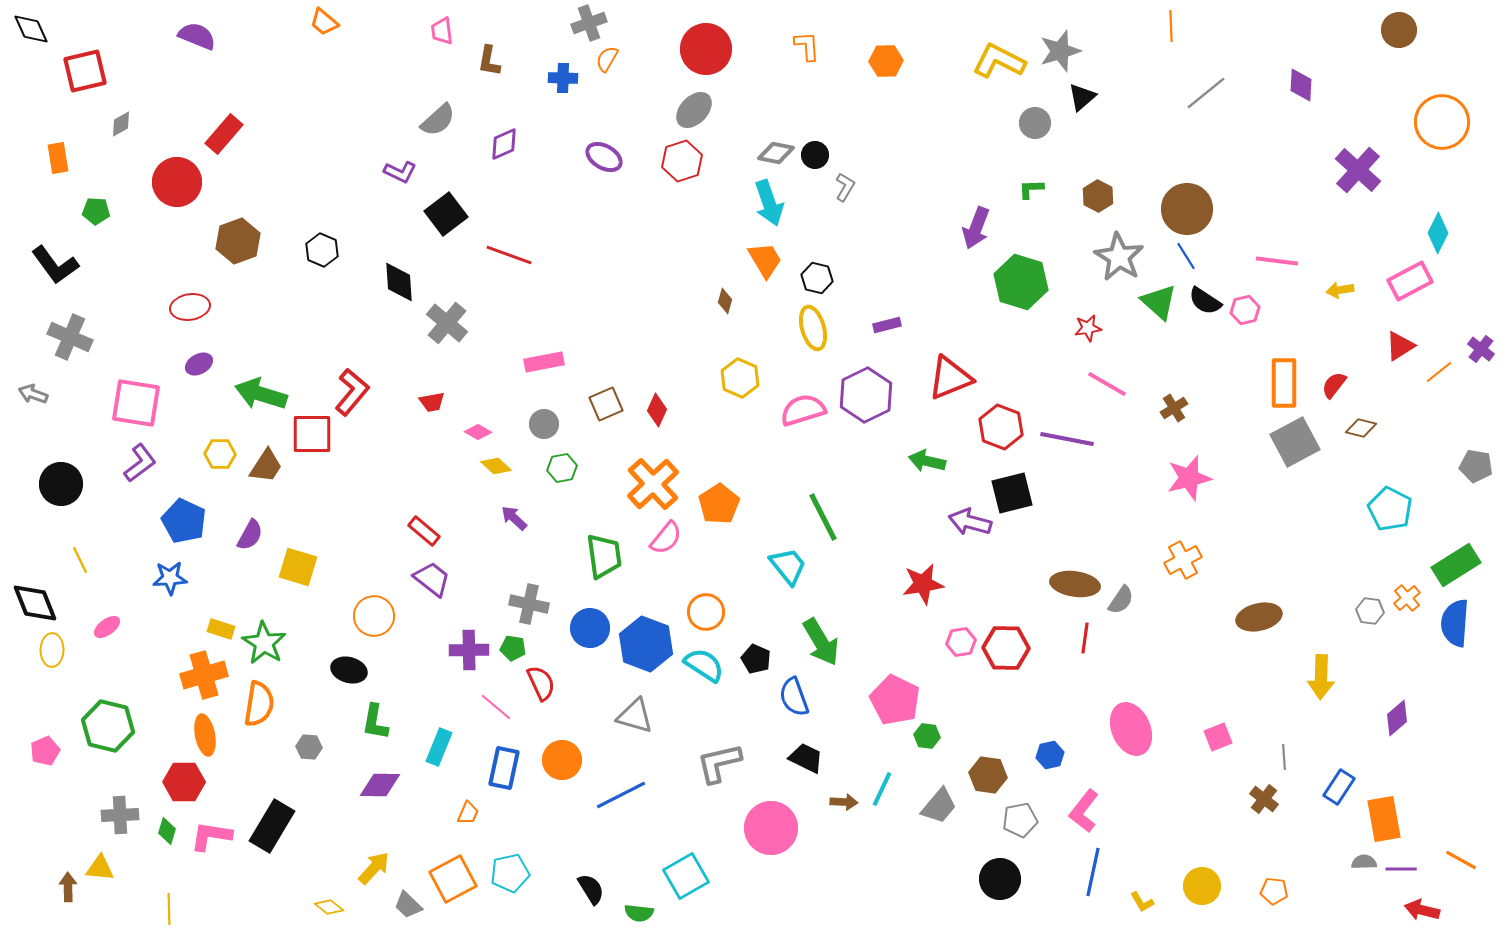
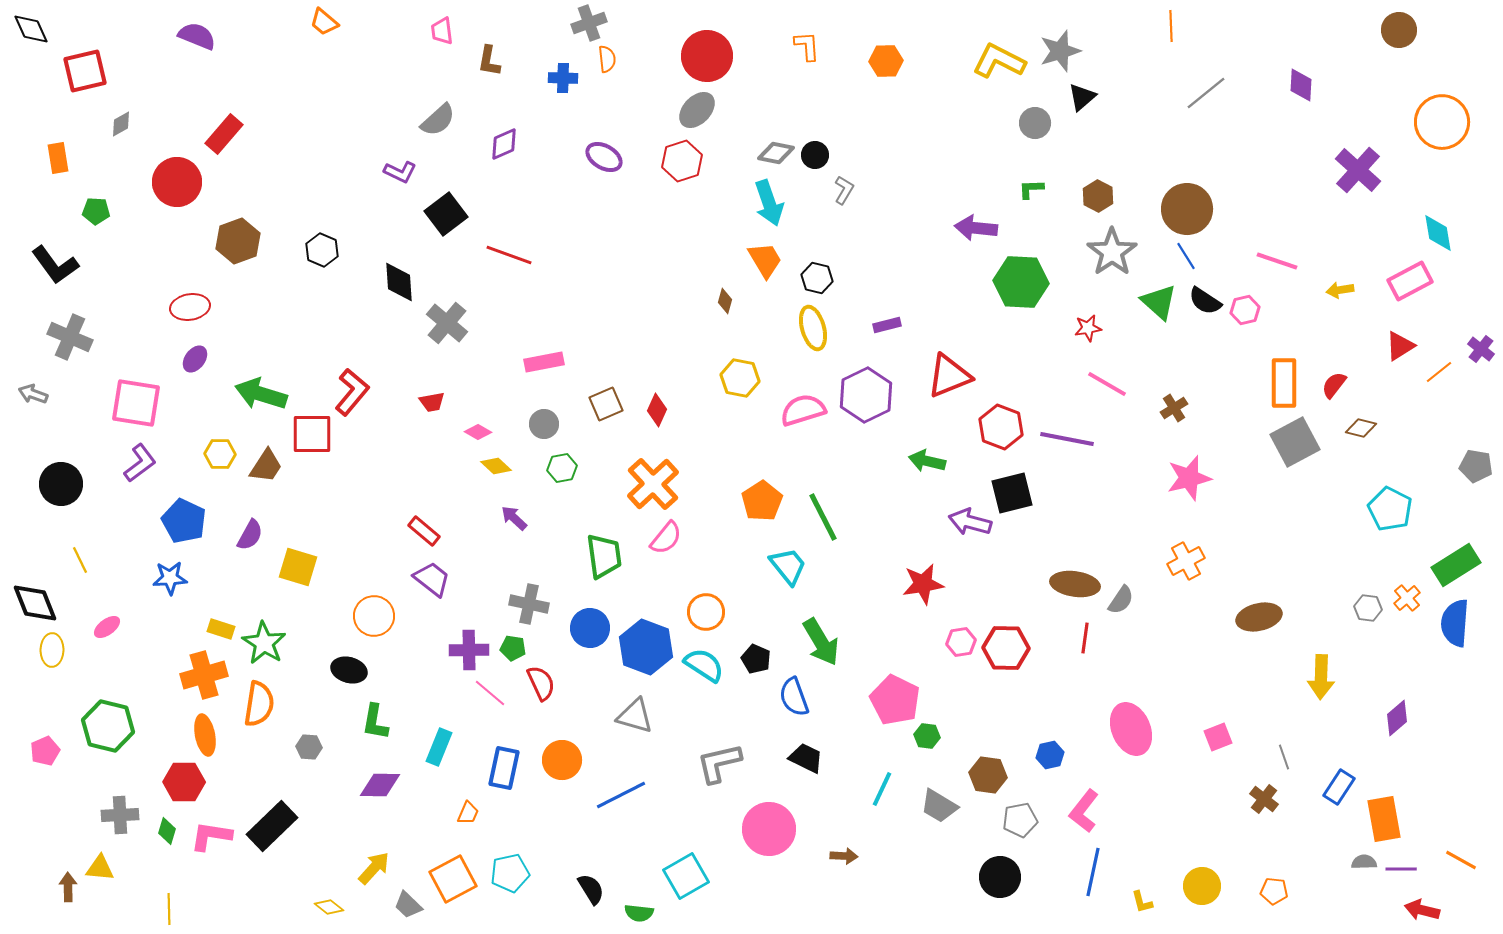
red circle at (706, 49): moved 1 px right, 7 px down
orange semicircle at (607, 59): rotated 144 degrees clockwise
gray ellipse at (694, 110): moved 3 px right
gray L-shape at (845, 187): moved 1 px left, 3 px down
purple arrow at (976, 228): rotated 75 degrees clockwise
cyan diamond at (1438, 233): rotated 36 degrees counterclockwise
gray star at (1119, 257): moved 7 px left, 5 px up; rotated 6 degrees clockwise
pink line at (1277, 261): rotated 12 degrees clockwise
green hexagon at (1021, 282): rotated 14 degrees counterclockwise
purple ellipse at (199, 364): moved 4 px left, 5 px up; rotated 24 degrees counterclockwise
yellow hexagon at (740, 378): rotated 12 degrees counterclockwise
red triangle at (950, 378): moved 1 px left, 2 px up
orange pentagon at (719, 504): moved 43 px right, 3 px up
orange cross at (1183, 560): moved 3 px right, 1 px down
gray hexagon at (1370, 611): moved 2 px left, 3 px up
blue hexagon at (646, 644): moved 3 px down
pink line at (496, 707): moved 6 px left, 14 px up
gray line at (1284, 757): rotated 15 degrees counterclockwise
brown arrow at (844, 802): moved 54 px down
gray trapezoid at (939, 806): rotated 81 degrees clockwise
black rectangle at (272, 826): rotated 15 degrees clockwise
pink circle at (771, 828): moved 2 px left, 1 px down
black circle at (1000, 879): moved 2 px up
yellow L-shape at (1142, 902): rotated 15 degrees clockwise
